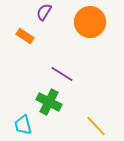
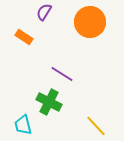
orange rectangle: moved 1 px left, 1 px down
